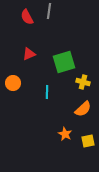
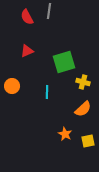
red triangle: moved 2 px left, 3 px up
orange circle: moved 1 px left, 3 px down
